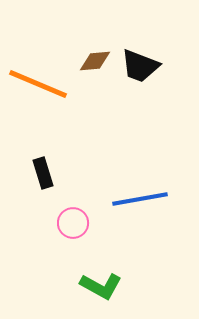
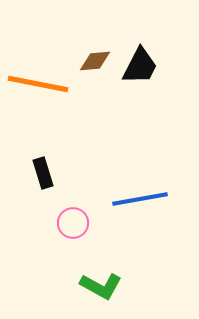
black trapezoid: rotated 84 degrees counterclockwise
orange line: rotated 12 degrees counterclockwise
